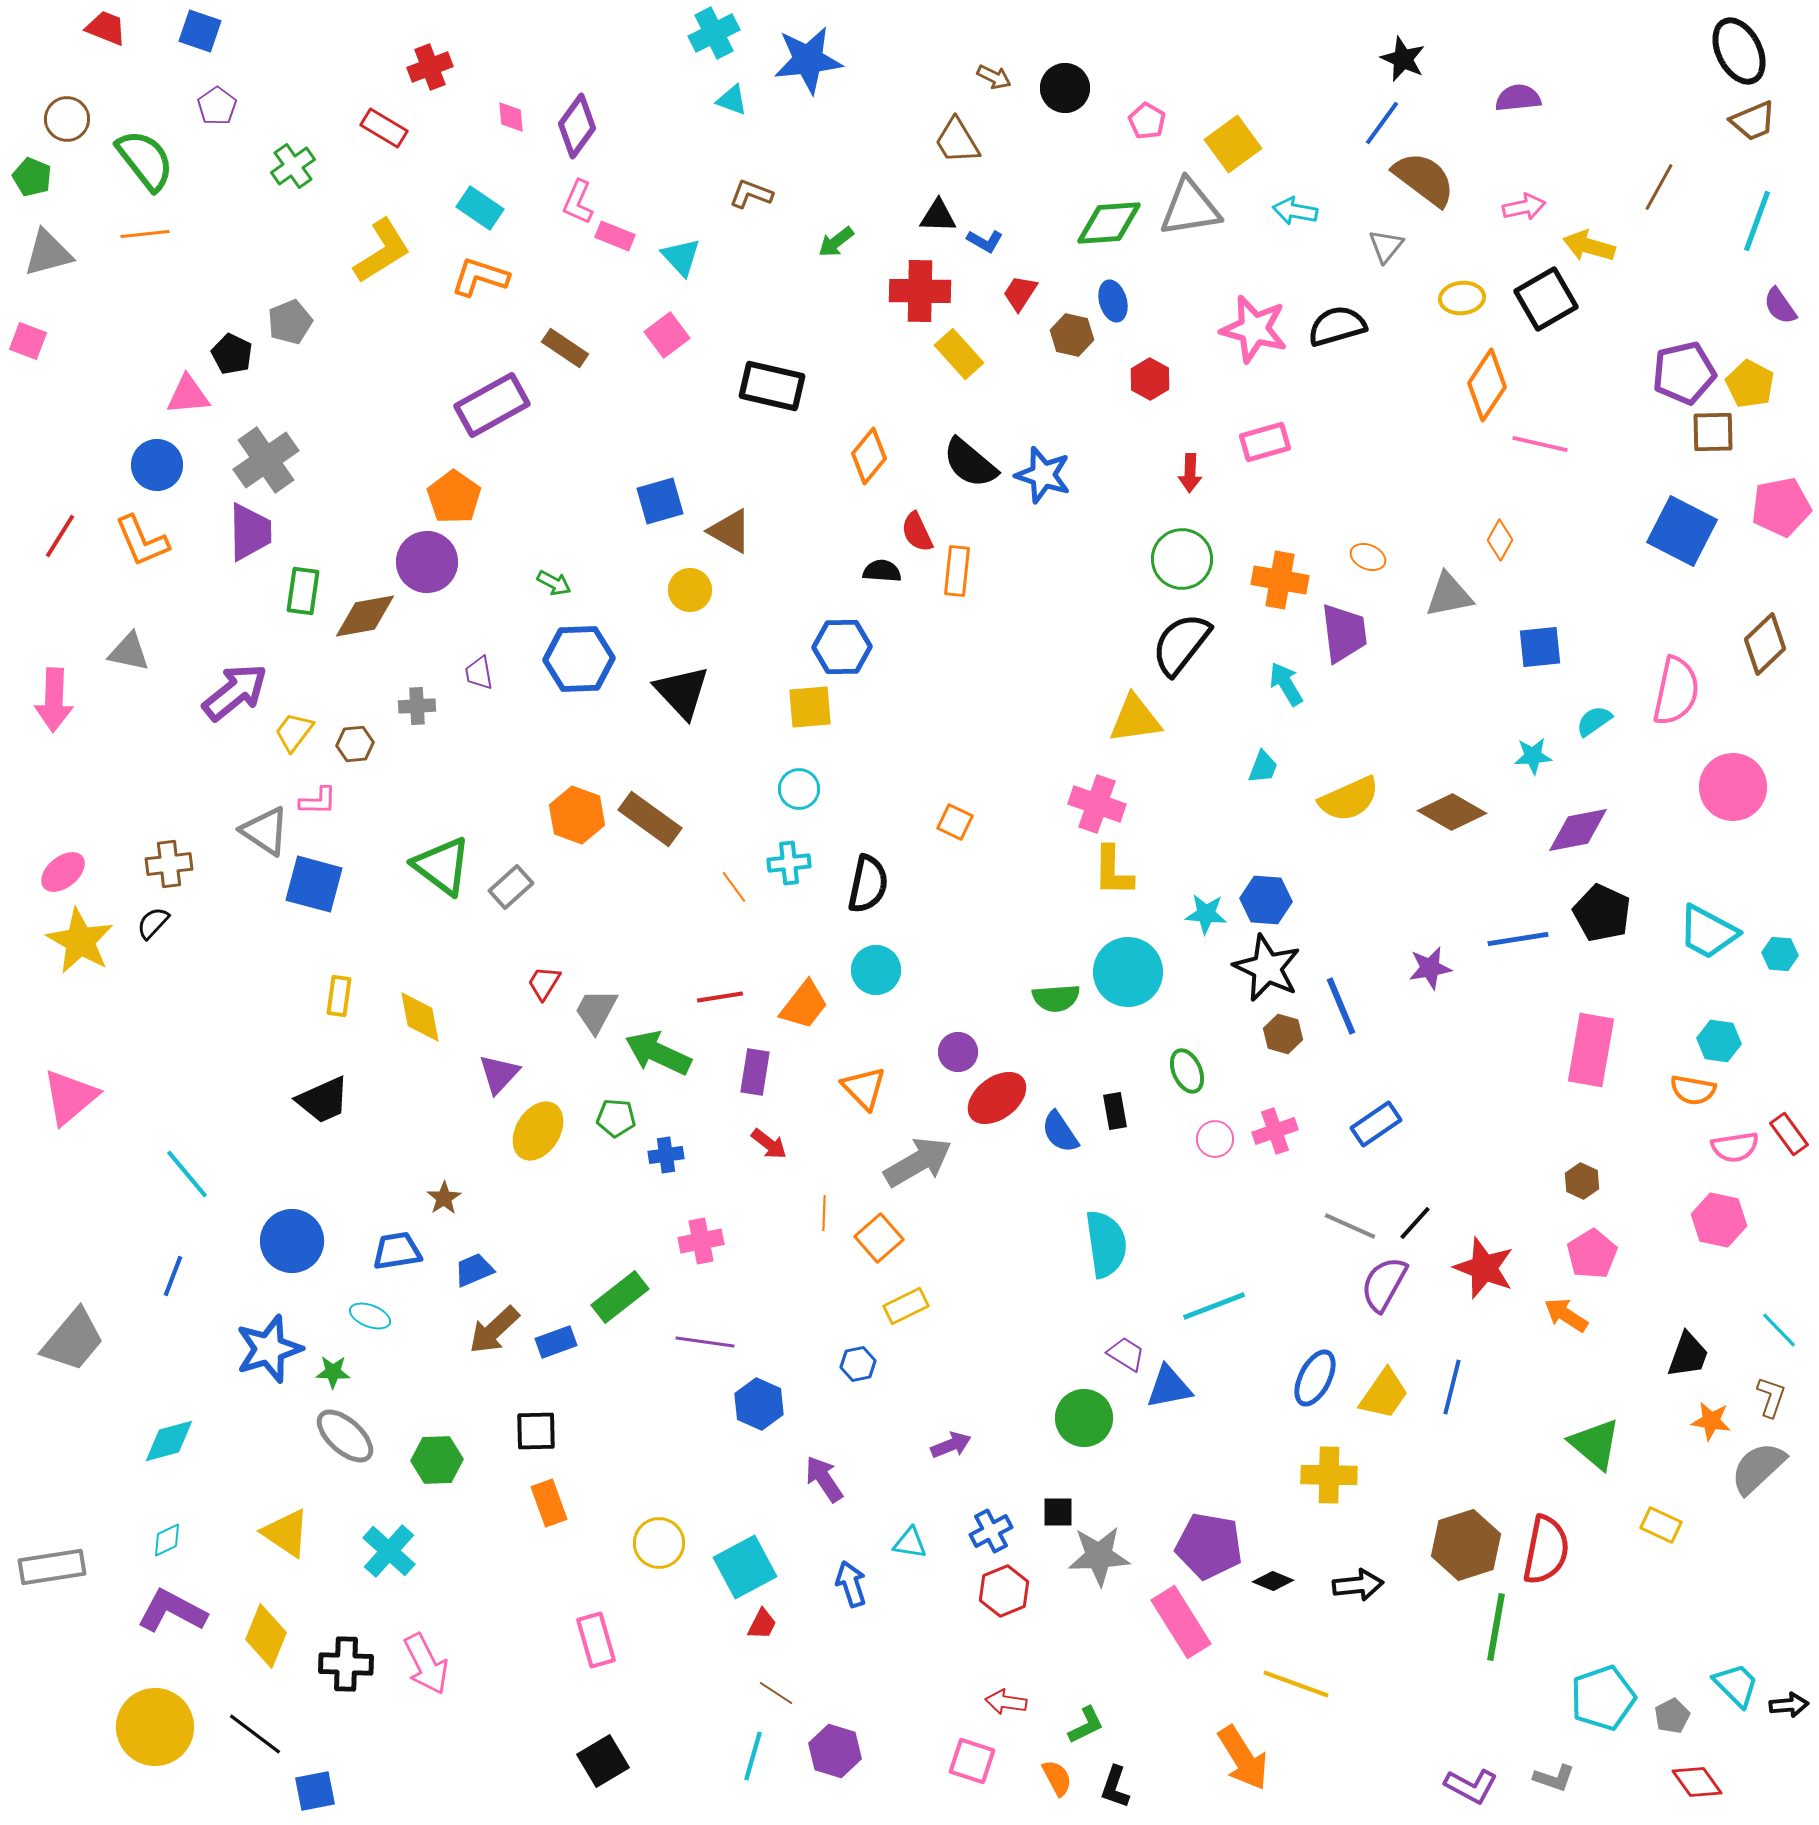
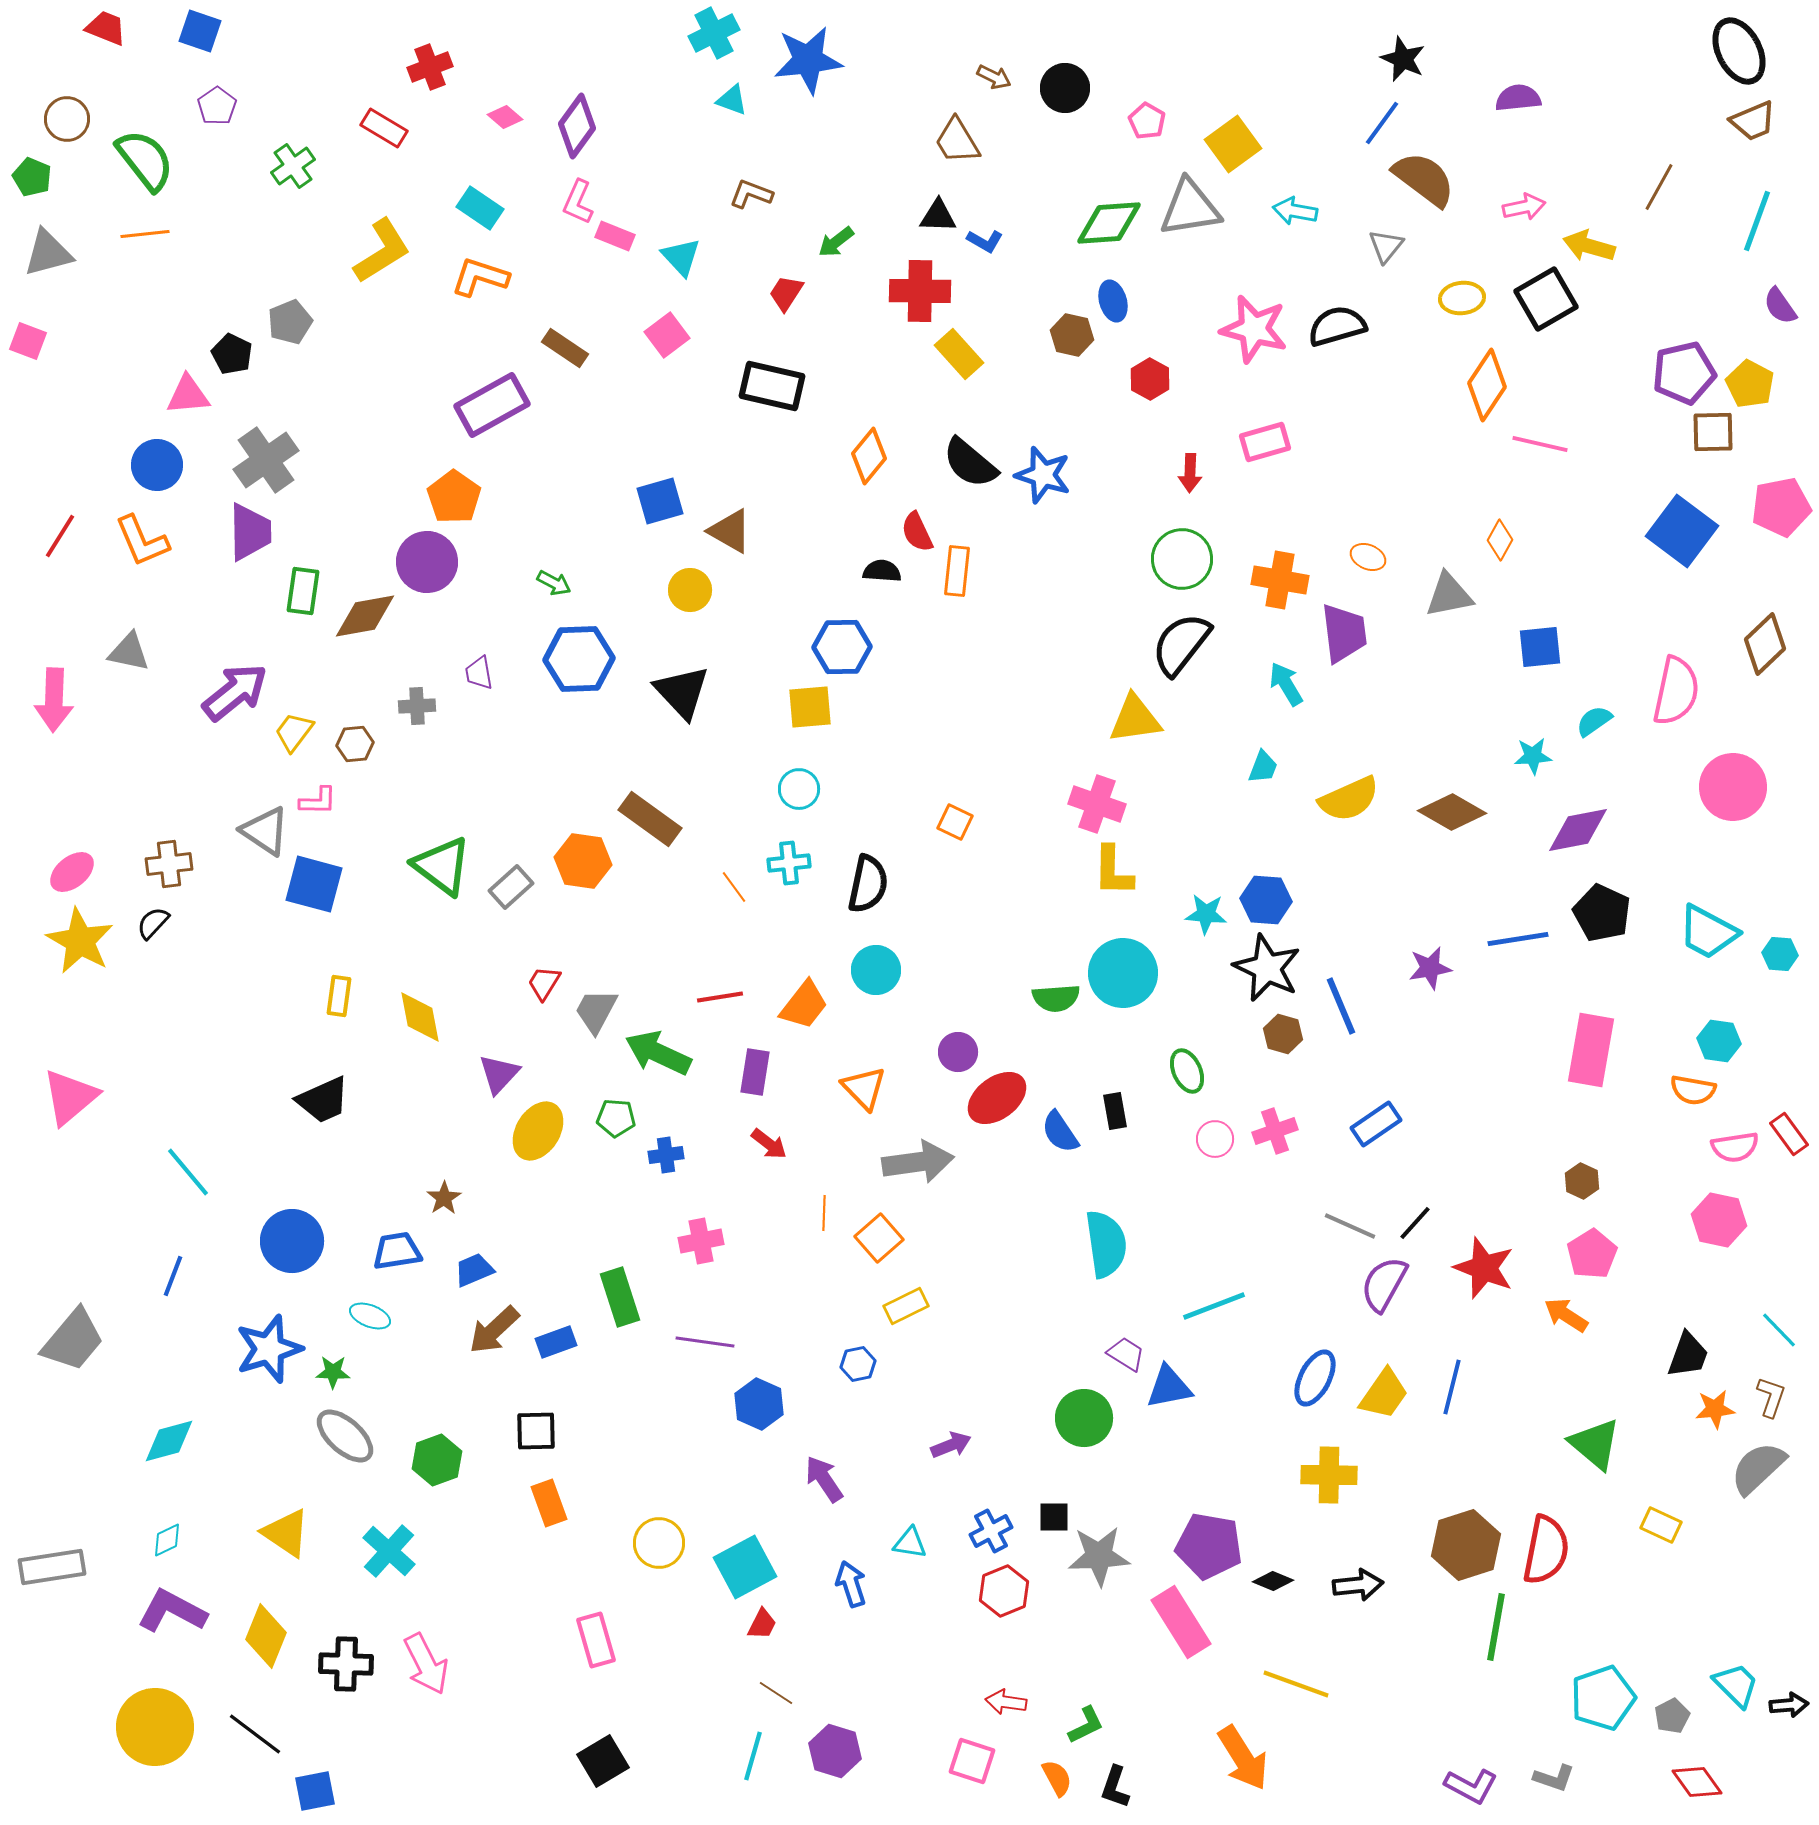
pink diamond at (511, 117): moved 6 px left; rotated 44 degrees counterclockwise
red trapezoid at (1020, 293): moved 234 px left
blue square at (1682, 531): rotated 10 degrees clockwise
orange hexagon at (577, 815): moved 6 px right, 46 px down; rotated 12 degrees counterclockwise
pink ellipse at (63, 872): moved 9 px right
cyan circle at (1128, 972): moved 5 px left, 1 px down
gray arrow at (918, 1162): rotated 22 degrees clockwise
cyan line at (187, 1174): moved 1 px right, 2 px up
green rectangle at (620, 1297): rotated 70 degrees counterclockwise
orange star at (1711, 1421): moved 4 px right, 12 px up; rotated 15 degrees counterclockwise
green hexagon at (437, 1460): rotated 18 degrees counterclockwise
black square at (1058, 1512): moved 4 px left, 5 px down
